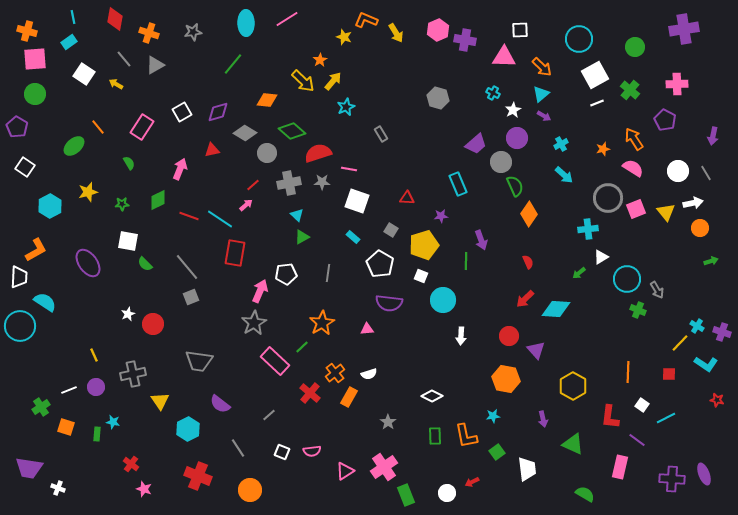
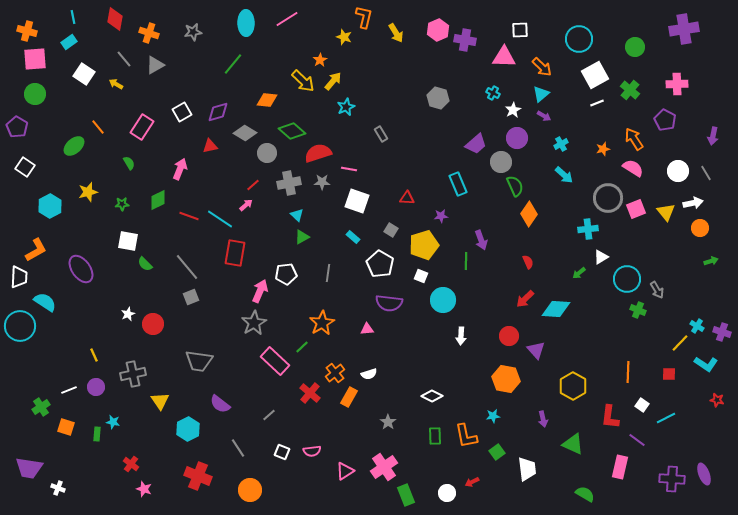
orange L-shape at (366, 20): moved 2 px left, 3 px up; rotated 80 degrees clockwise
red triangle at (212, 150): moved 2 px left, 4 px up
purple ellipse at (88, 263): moved 7 px left, 6 px down
